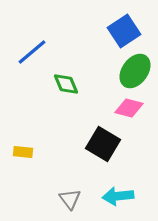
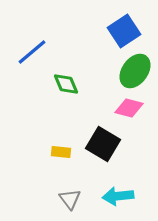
yellow rectangle: moved 38 px right
